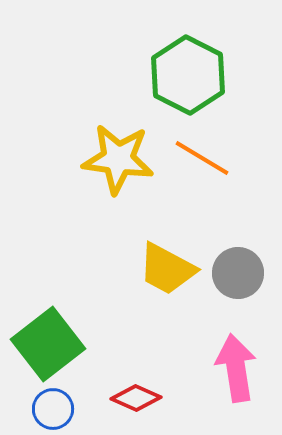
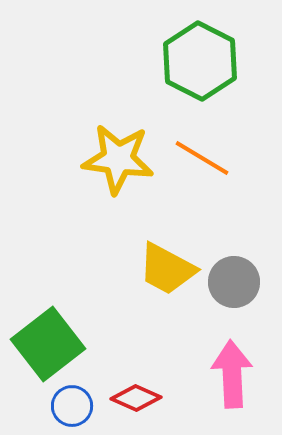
green hexagon: moved 12 px right, 14 px up
gray circle: moved 4 px left, 9 px down
pink arrow: moved 4 px left, 6 px down; rotated 6 degrees clockwise
blue circle: moved 19 px right, 3 px up
